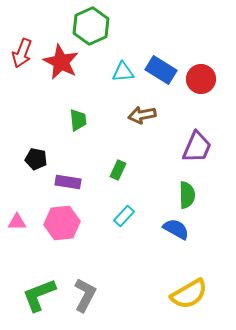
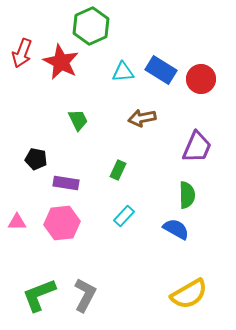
brown arrow: moved 3 px down
green trapezoid: rotated 20 degrees counterclockwise
purple rectangle: moved 2 px left, 1 px down
